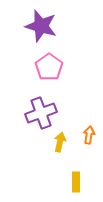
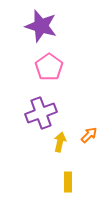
orange arrow: rotated 36 degrees clockwise
yellow rectangle: moved 8 px left
